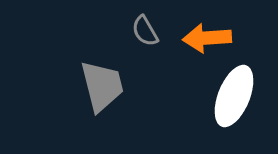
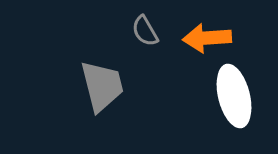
white ellipse: rotated 36 degrees counterclockwise
